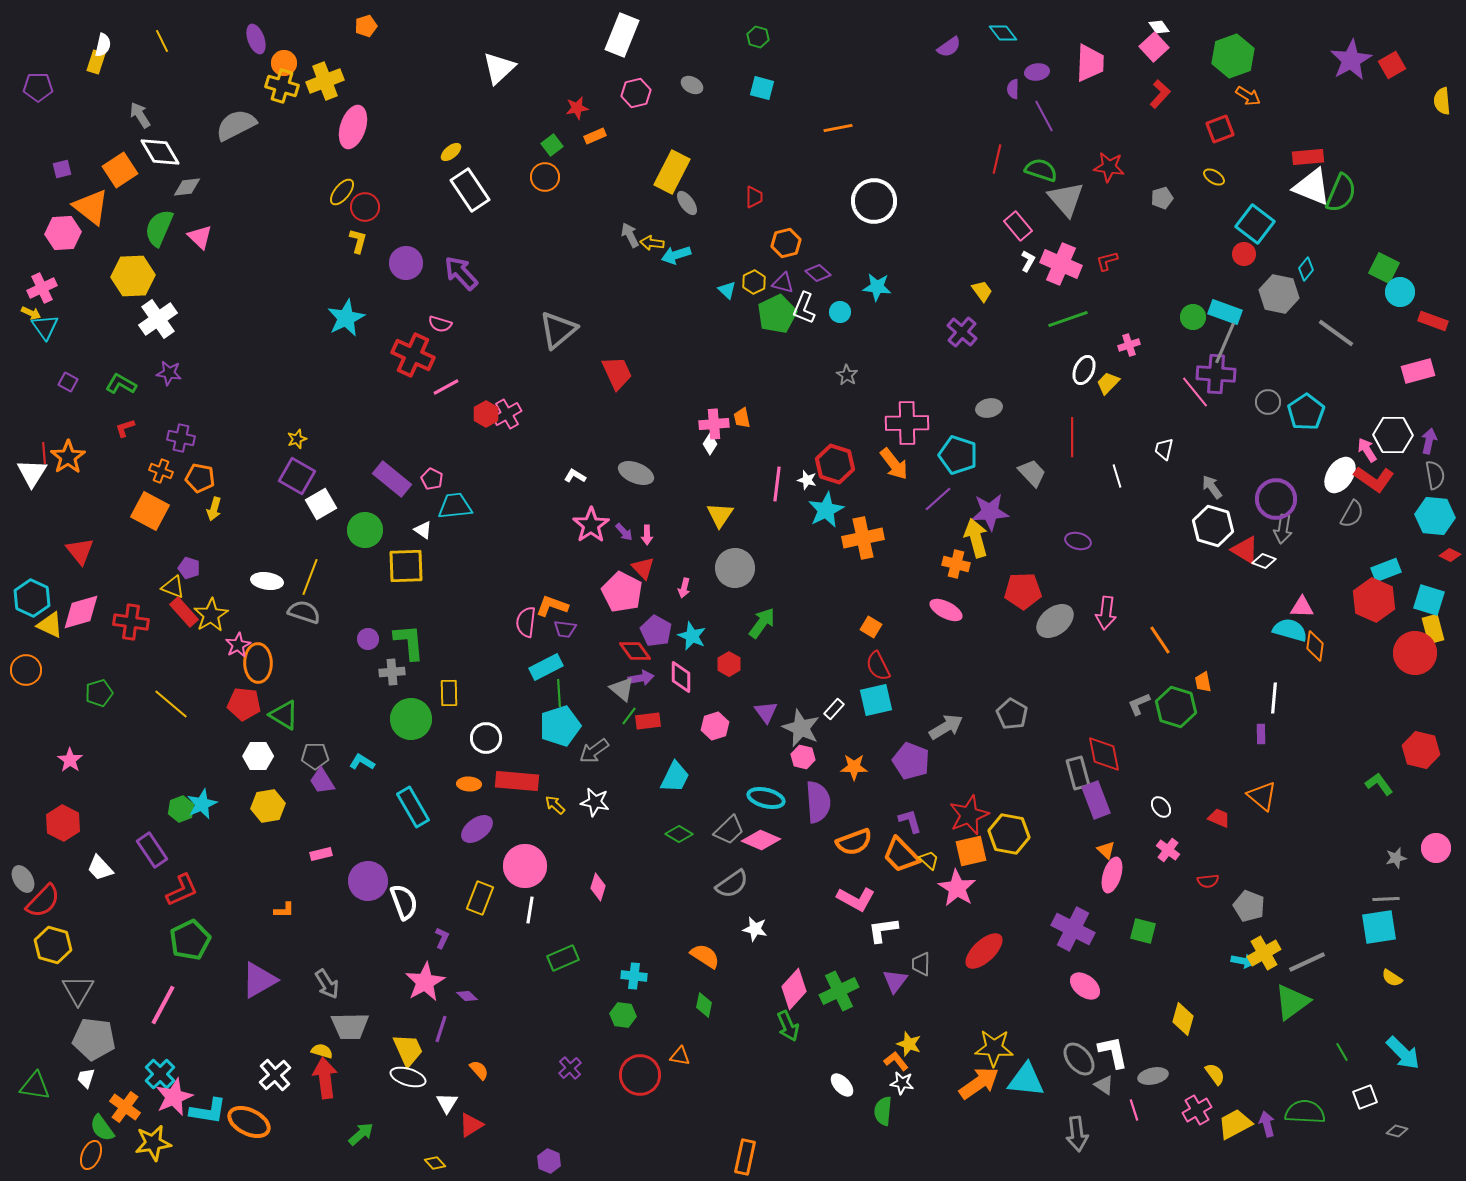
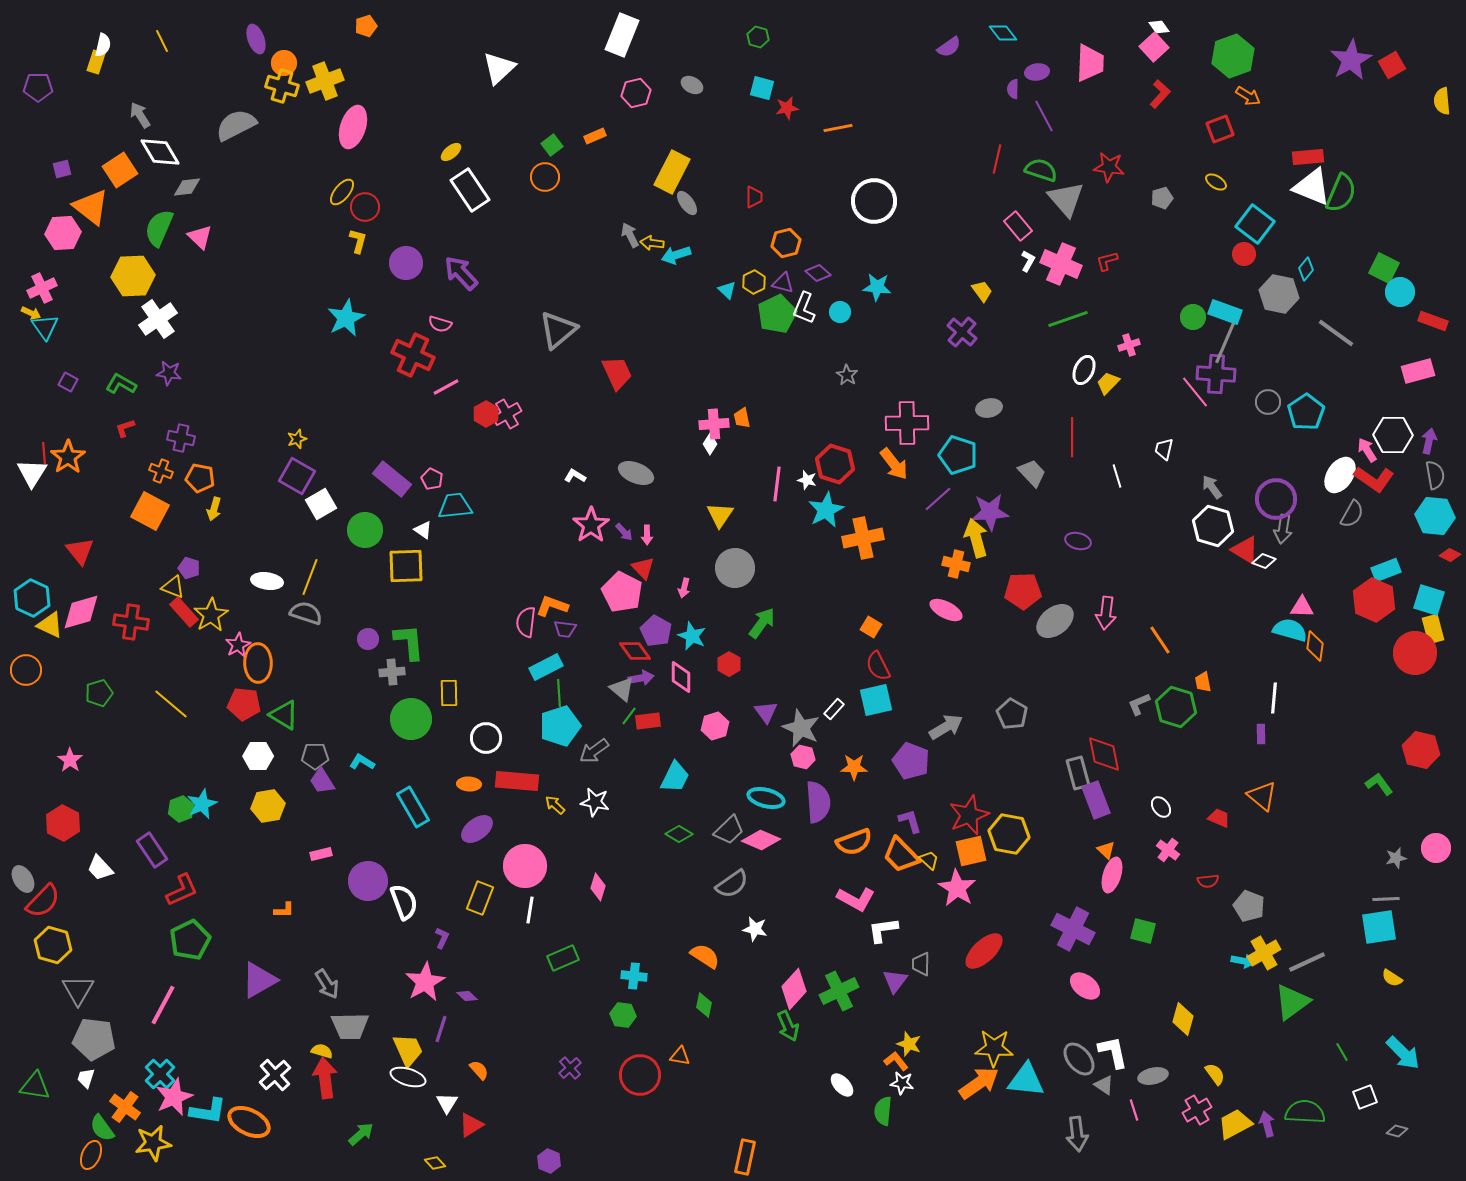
red star at (577, 108): moved 210 px right
yellow ellipse at (1214, 177): moved 2 px right, 5 px down
gray semicircle at (304, 612): moved 2 px right, 1 px down
